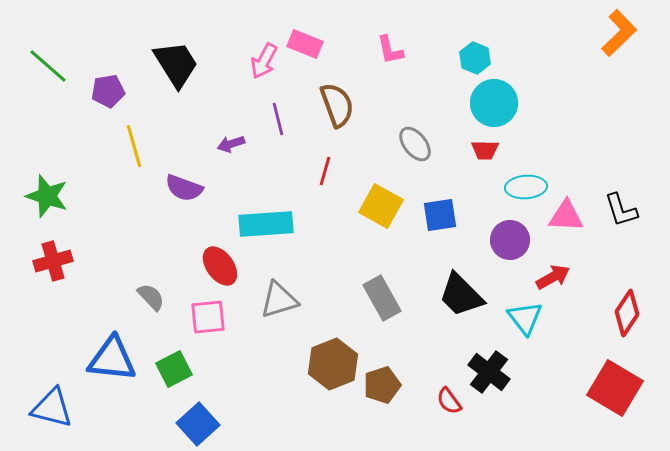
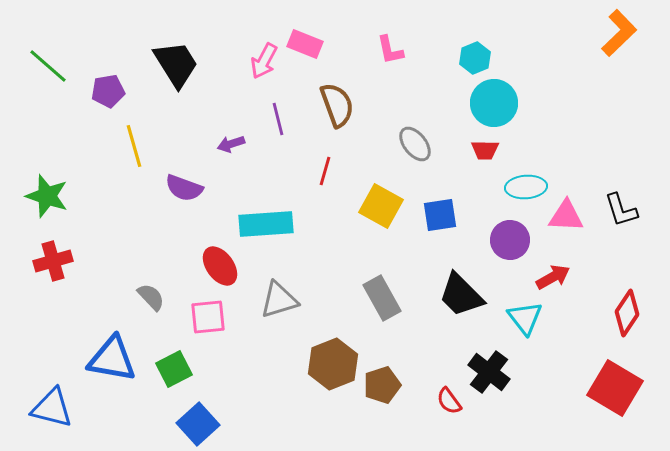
cyan hexagon at (475, 58): rotated 16 degrees clockwise
blue triangle at (112, 359): rotated 4 degrees clockwise
